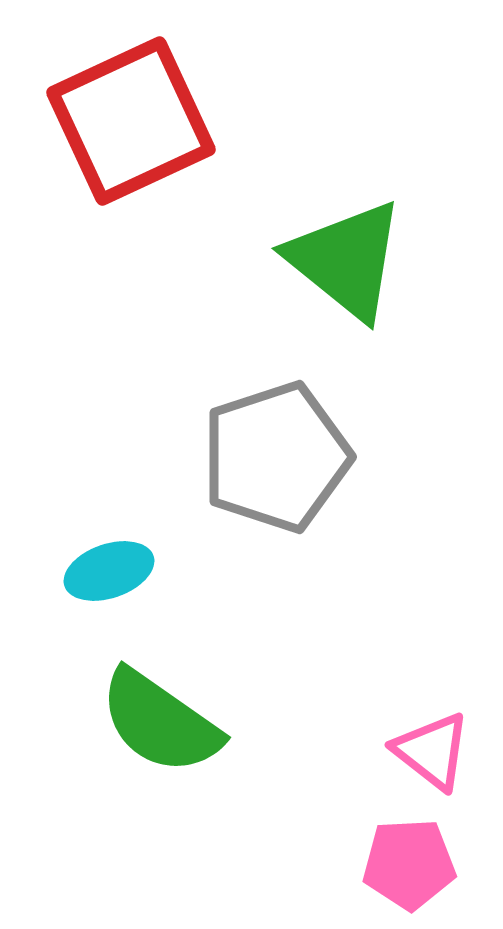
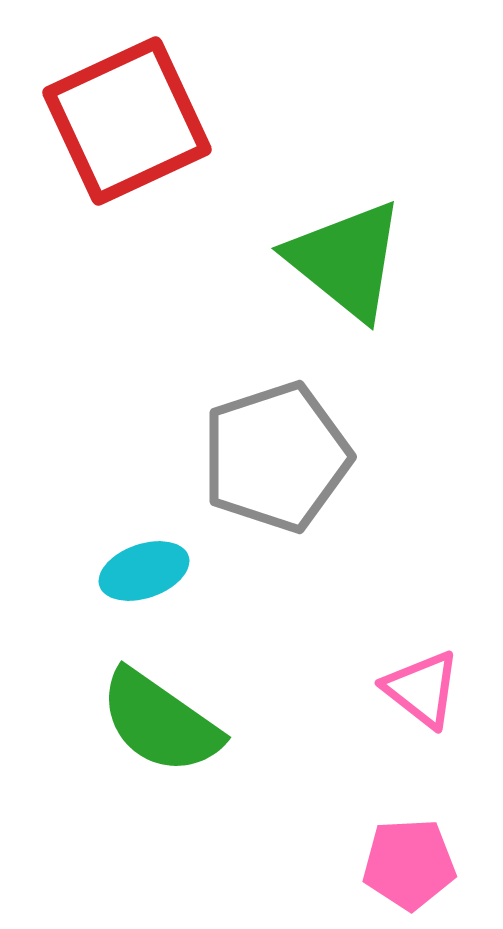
red square: moved 4 px left
cyan ellipse: moved 35 px right
pink triangle: moved 10 px left, 62 px up
